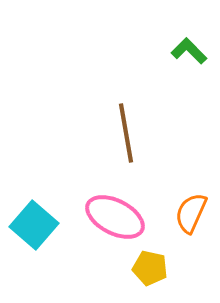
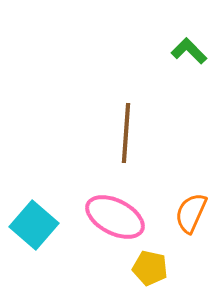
brown line: rotated 14 degrees clockwise
